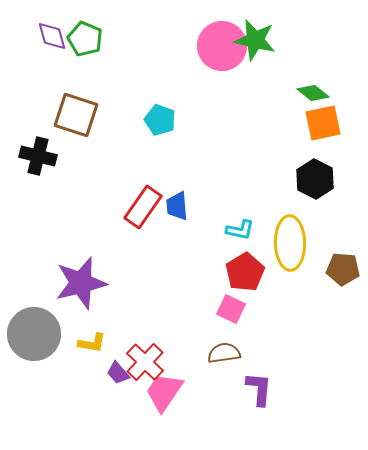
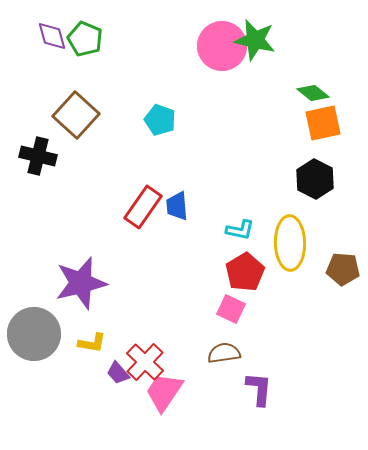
brown square: rotated 24 degrees clockwise
